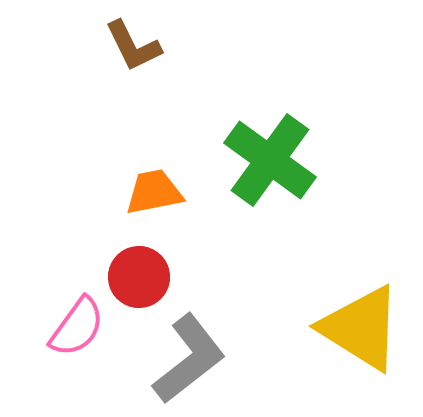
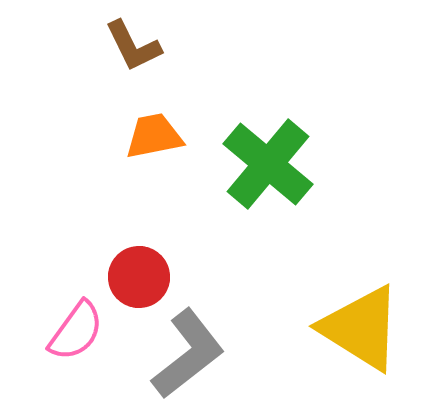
green cross: moved 2 px left, 4 px down; rotated 4 degrees clockwise
orange trapezoid: moved 56 px up
pink semicircle: moved 1 px left, 4 px down
gray L-shape: moved 1 px left, 5 px up
